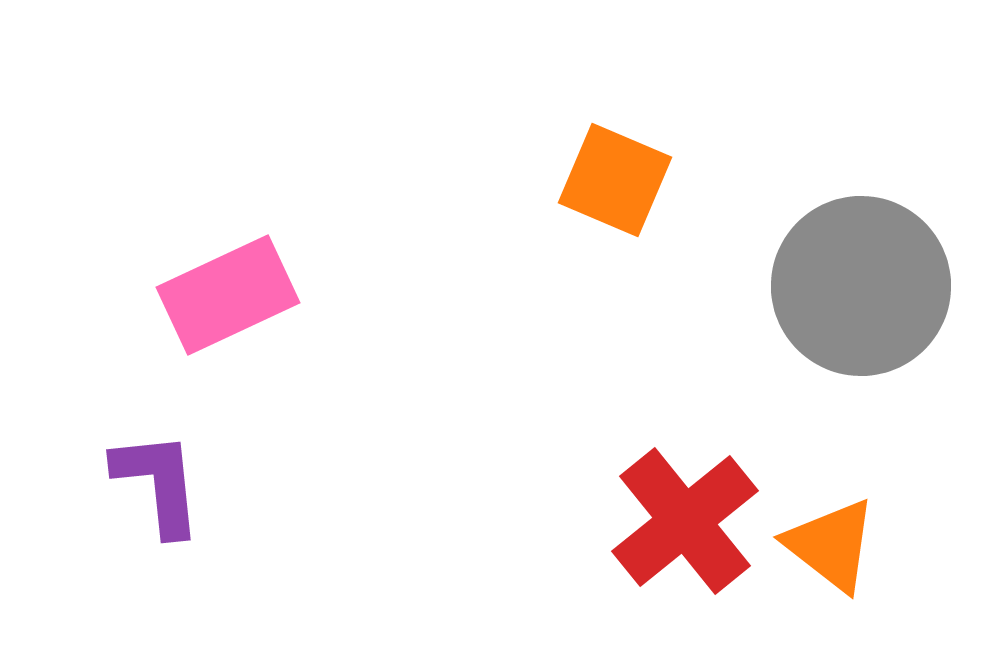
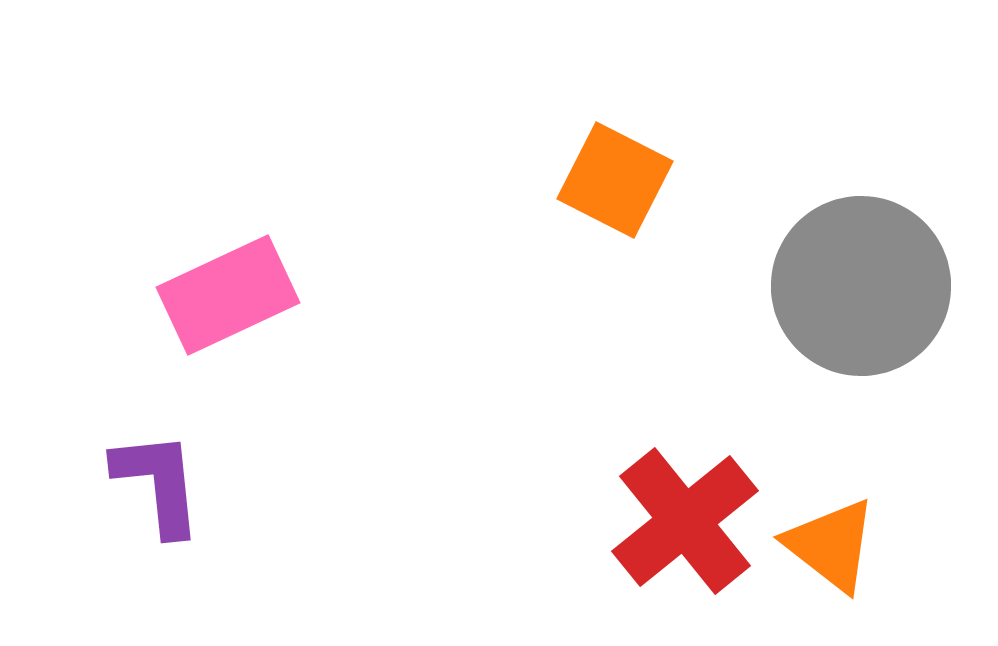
orange square: rotated 4 degrees clockwise
